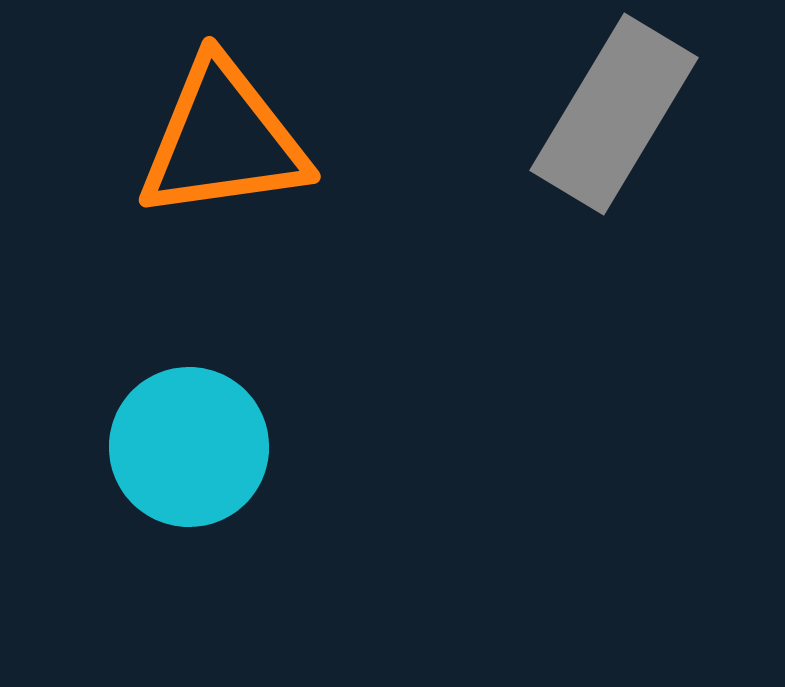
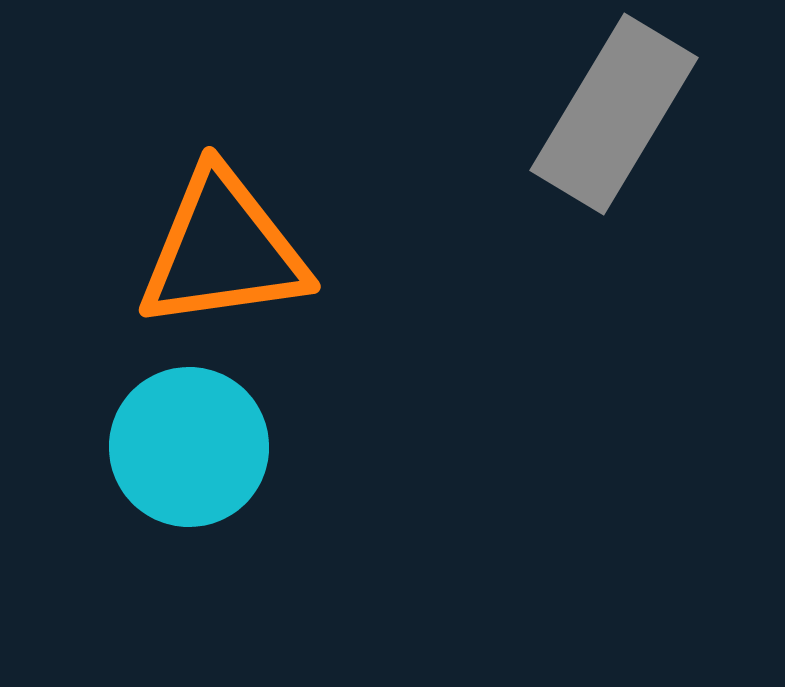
orange triangle: moved 110 px down
